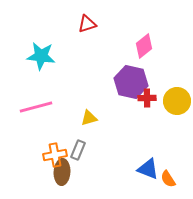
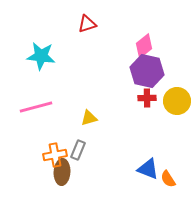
purple hexagon: moved 16 px right, 11 px up
